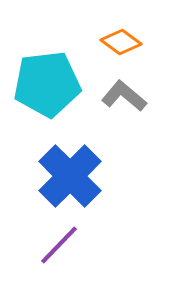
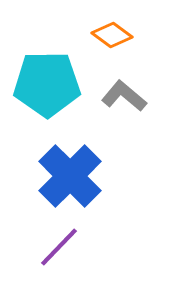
orange diamond: moved 9 px left, 7 px up
cyan pentagon: rotated 6 degrees clockwise
purple line: moved 2 px down
